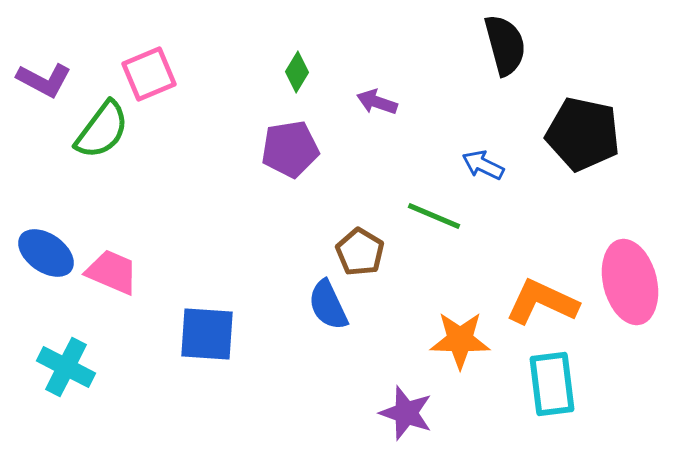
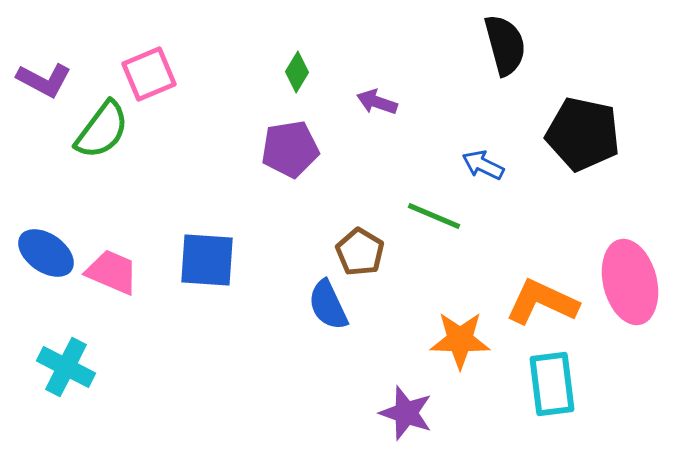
blue square: moved 74 px up
